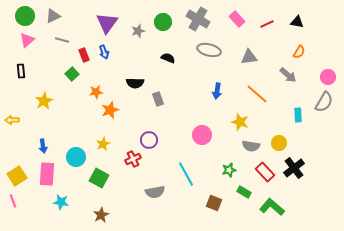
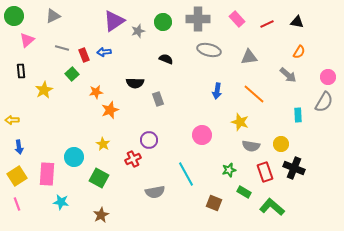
green circle at (25, 16): moved 11 px left
gray cross at (198, 19): rotated 30 degrees counterclockwise
purple triangle at (107, 23): moved 7 px right, 2 px up; rotated 20 degrees clockwise
gray line at (62, 40): moved 8 px down
blue arrow at (104, 52): rotated 104 degrees clockwise
black semicircle at (168, 58): moved 2 px left, 1 px down
orange line at (257, 94): moved 3 px left
yellow star at (44, 101): moved 11 px up
yellow circle at (279, 143): moved 2 px right, 1 px down
yellow star at (103, 144): rotated 16 degrees counterclockwise
blue arrow at (43, 146): moved 24 px left, 1 px down
cyan circle at (76, 157): moved 2 px left
black cross at (294, 168): rotated 30 degrees counterclockwise
red rectangle at (265, 172): rotated 24 degrees clockwise
pink line at (13, 201): moved 4 px right, 3 px down
